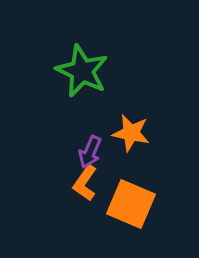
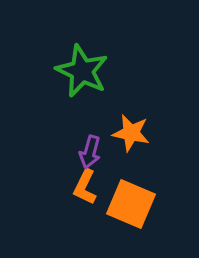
purple arrow: rotated 8 degrees counterclockwise
orange L-shape: moved 4 px down; rotated 9 degrees counterclockwise
